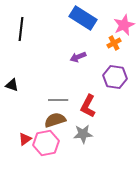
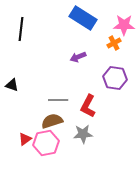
pink star: rotated 25 degrees clockwise
purple hexagon: moved 1 px down
brown semicircle: moved 3 px left, 1 px down
